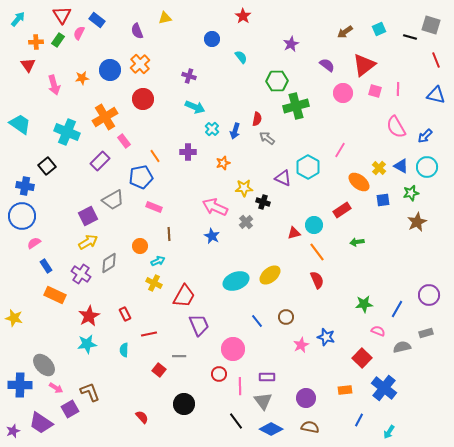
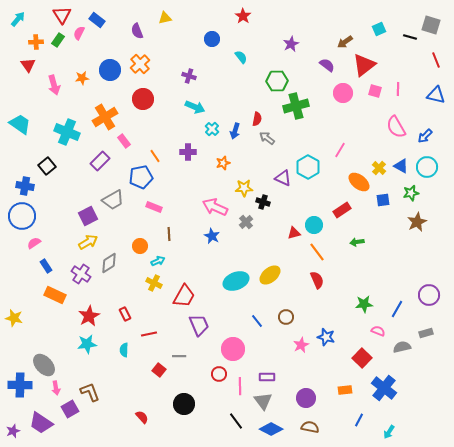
brown arrow at (345, 32): moved 10 px down
pink arrow at (56, 388): rotated 48 degrees clockwise
